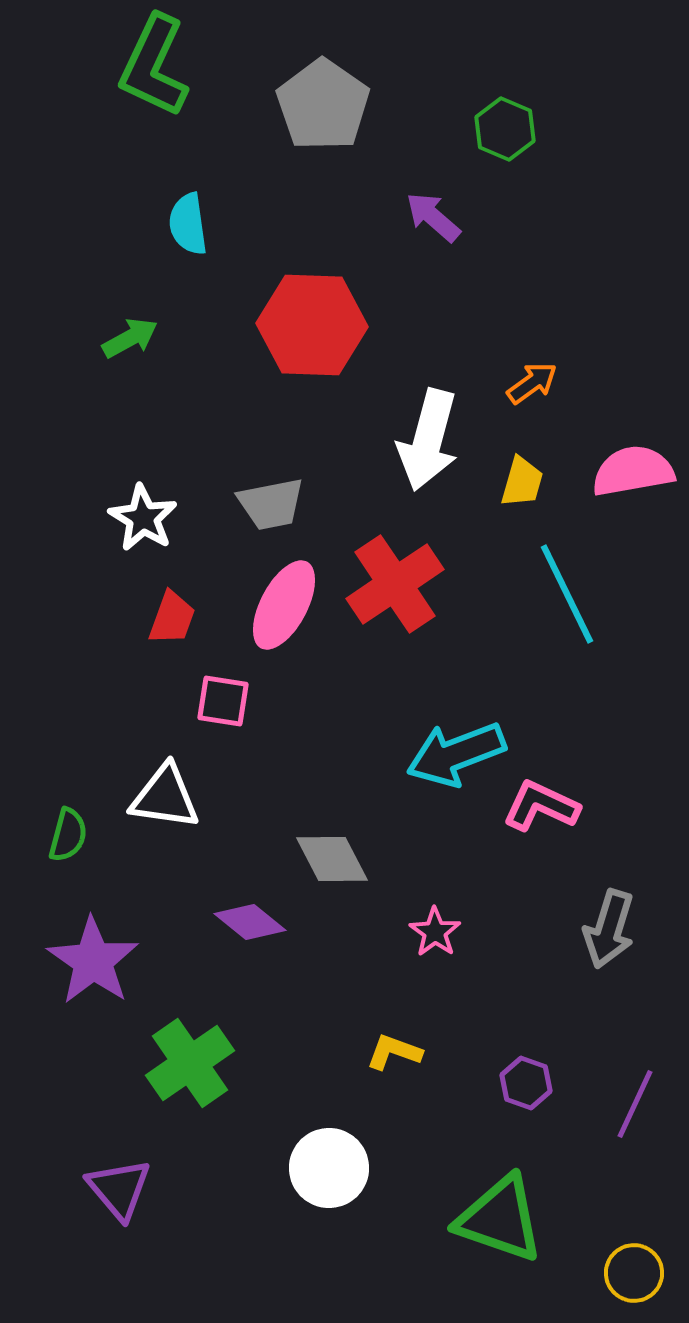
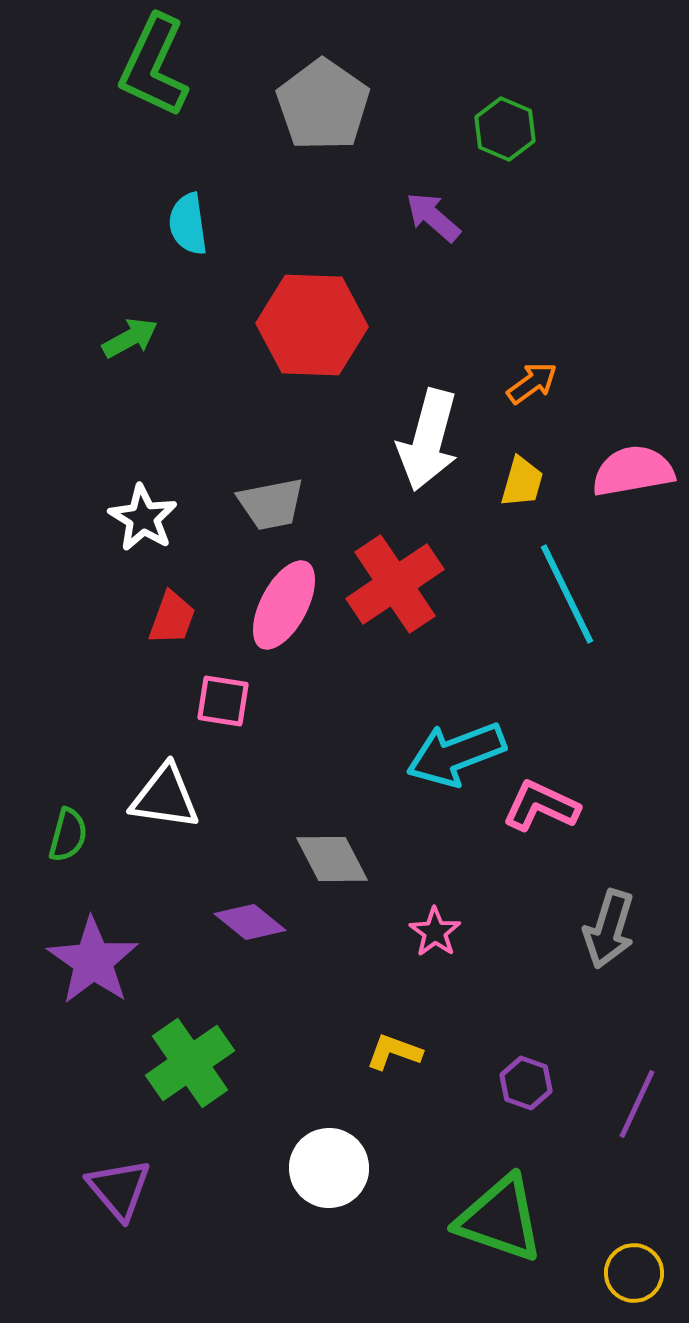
purple line: moved 2 px right
